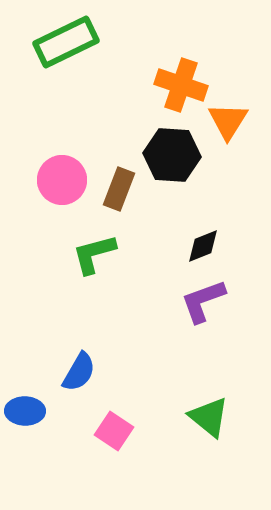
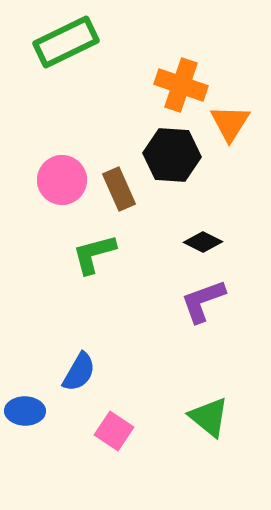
orange triangle: moved 2 px right, 2 px down
brown rectangle: rotated 45 degrees counterclockwise
black diamond: moved 4 px up; rotated 48 degrees clockwise
